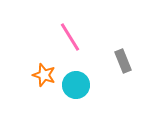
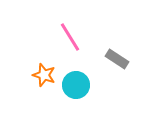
gray rectangle: moved 6 px left, 2 px up; rotated 35 degrees counterclockwise
